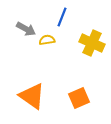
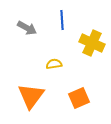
blue line: moved 3 px down; rotated 24 degrees counterclockwise
gray arrow: moved 1 px right, 1 px up
yellow semicircle: moved 7 px right, 24 px down
orange triangle: moved 1 px left; rotated 32 degrees clockwise
